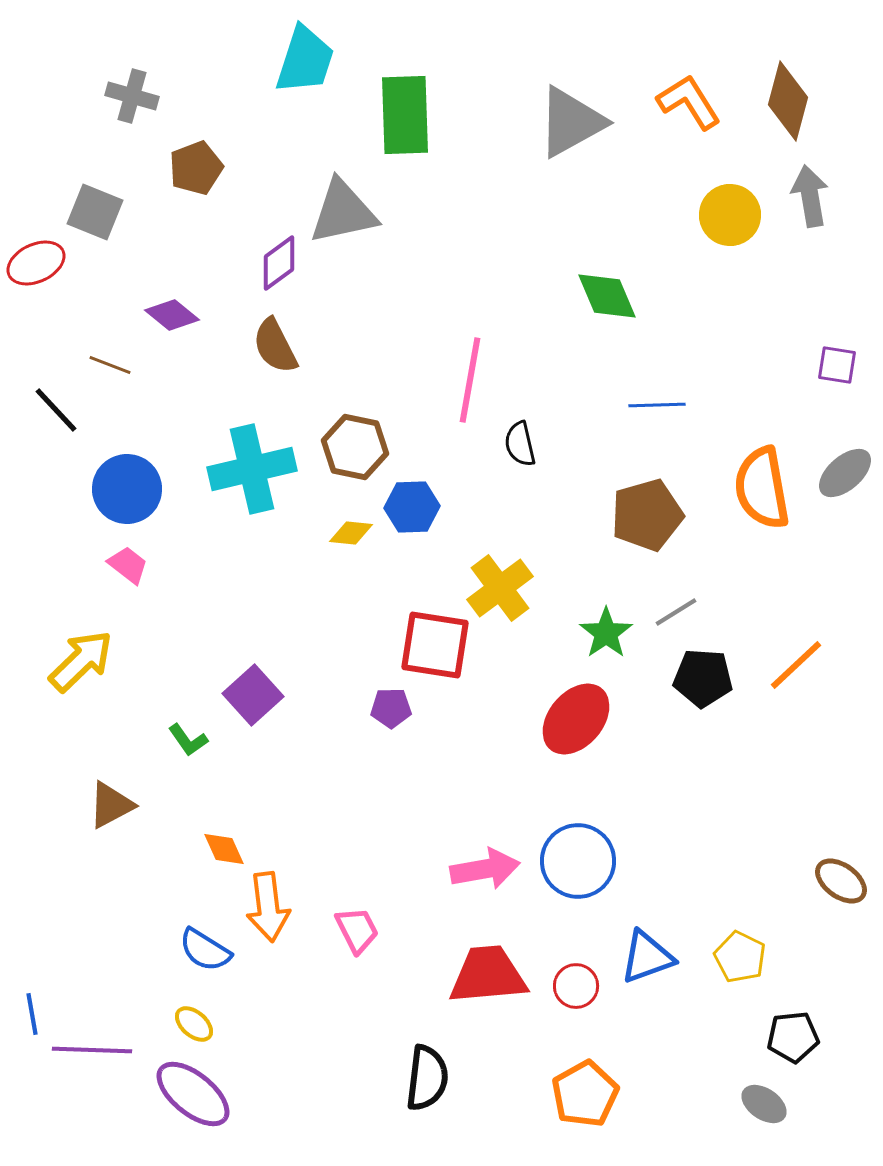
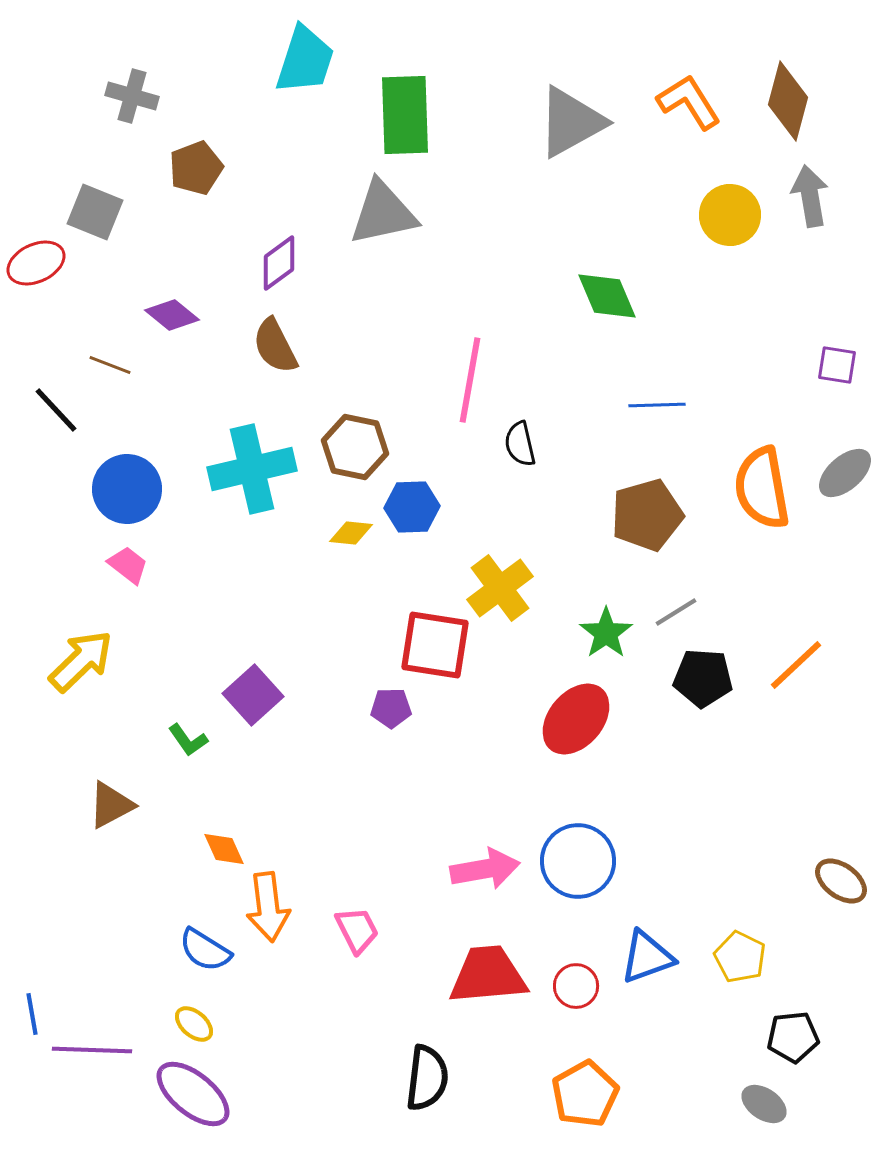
gray triangle at (343, 212): moved 40 px right, 1 px down
